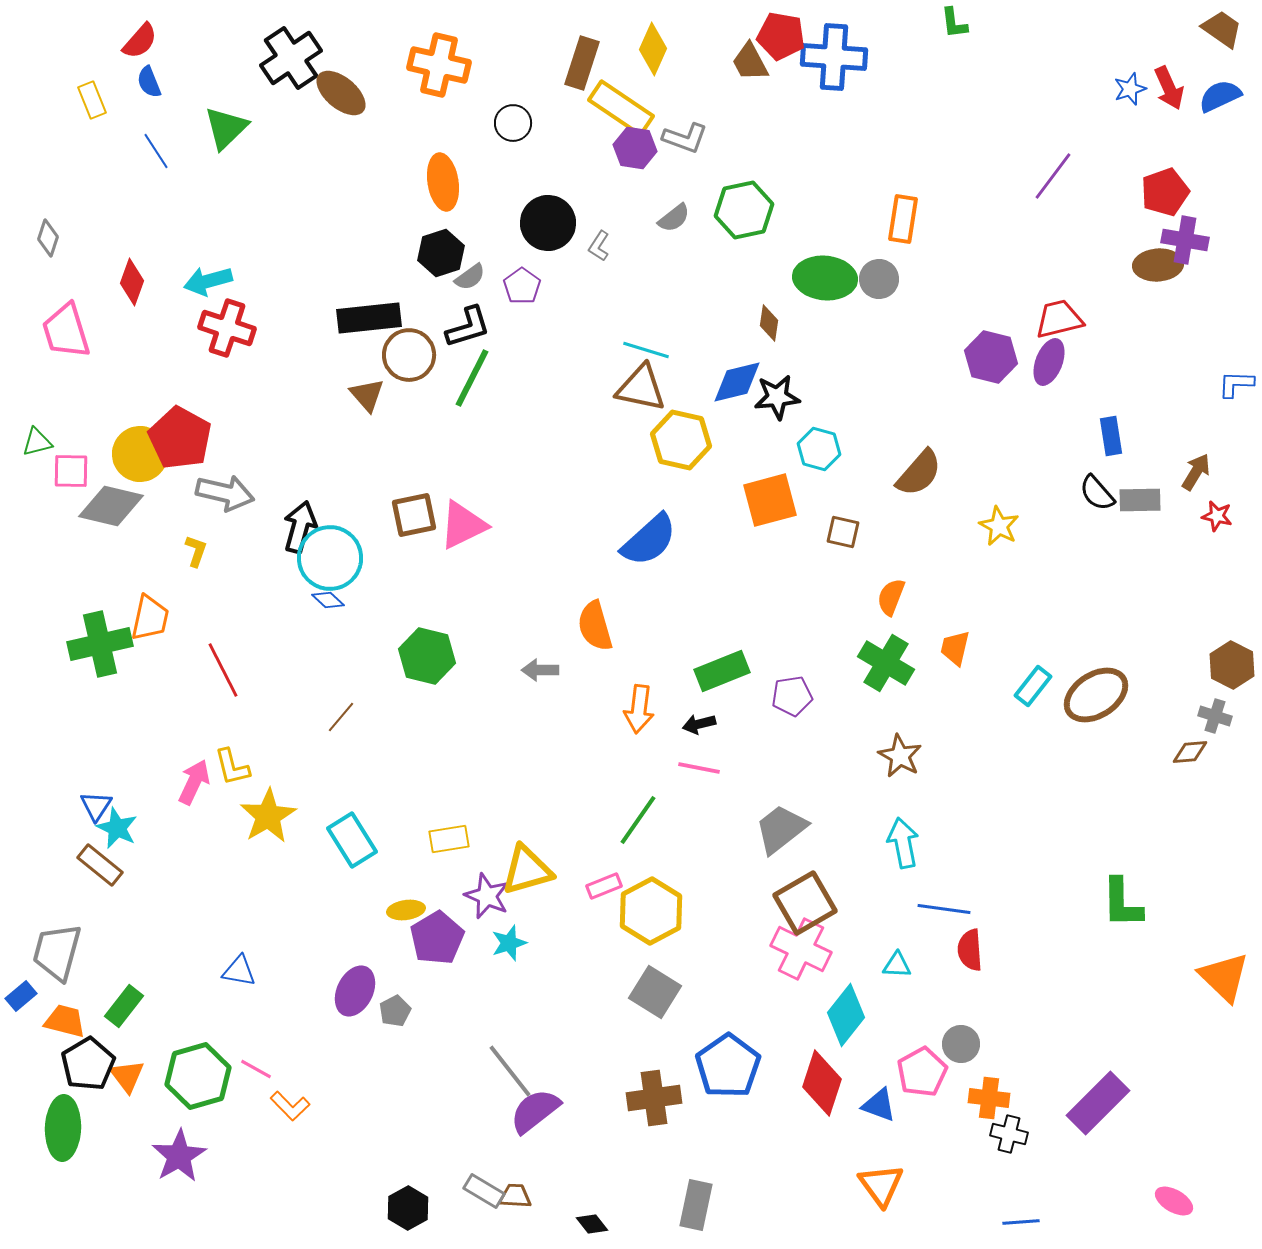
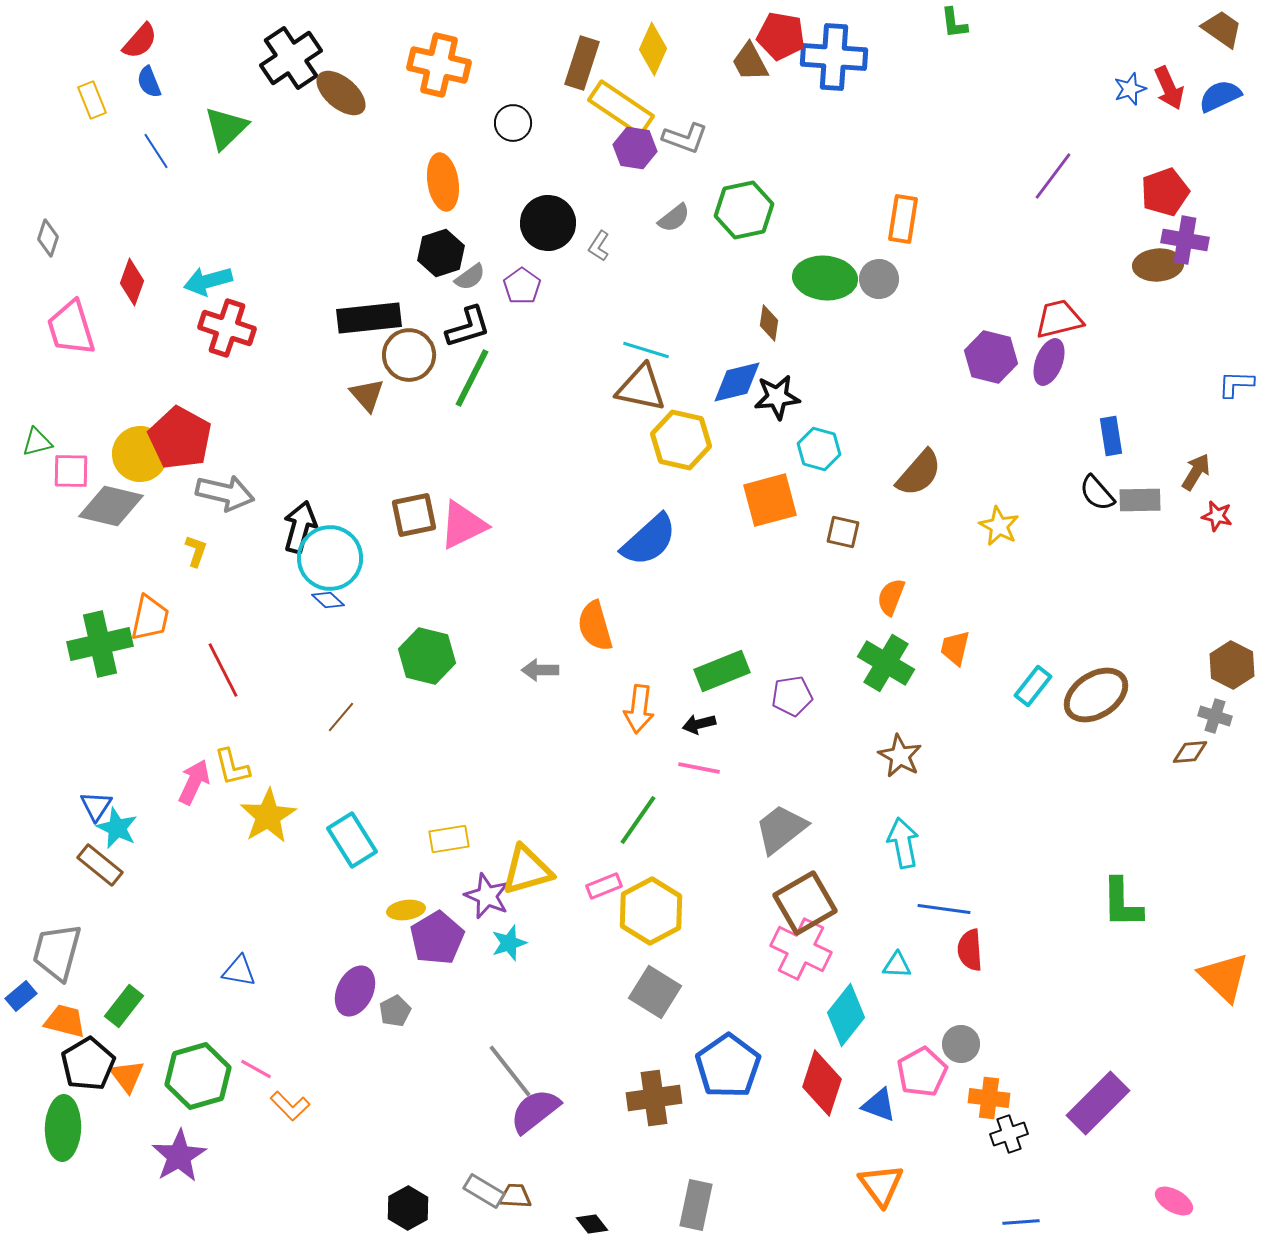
pink trapezoid at (66, 331): moved 5 px right, 3 px up
black cross at (1009, 1134): rotated 33 degrees counterclockwise
